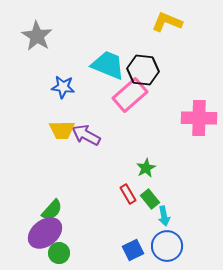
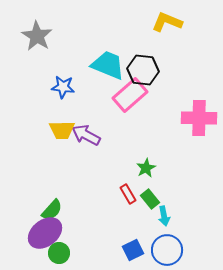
blue circle: moved 4 px down
